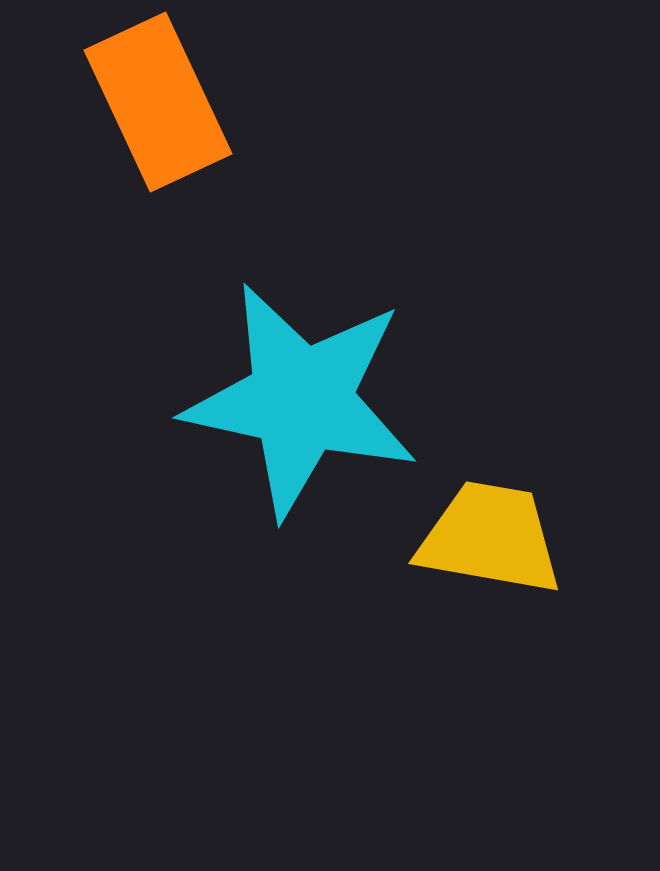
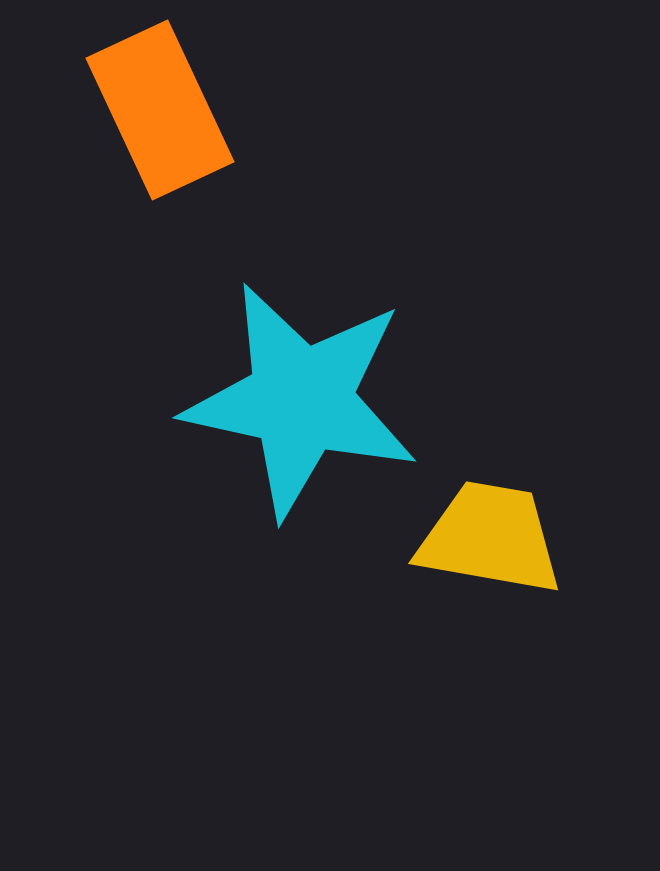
orange rectangle: moved 2 px right, 8 px down
